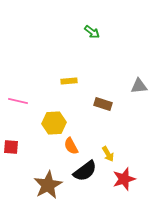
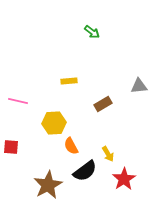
brown rectangle: rotated 48 degrees counterclockwise
red star: rotated 15 degrees counterclockwise
